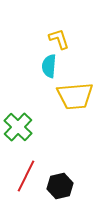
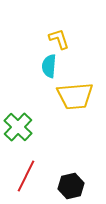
black hexagon: moved 11 px right
